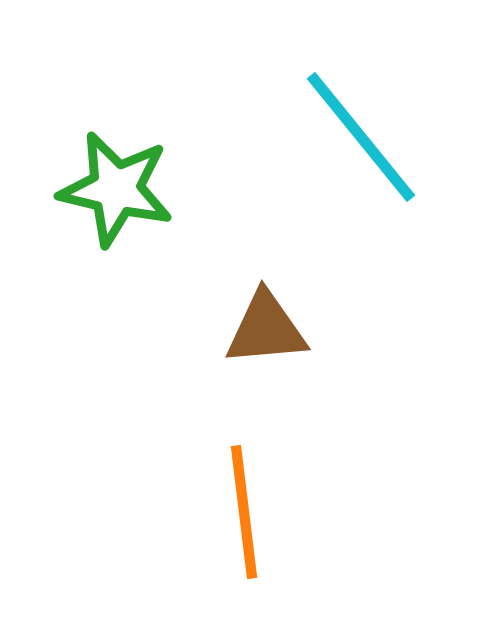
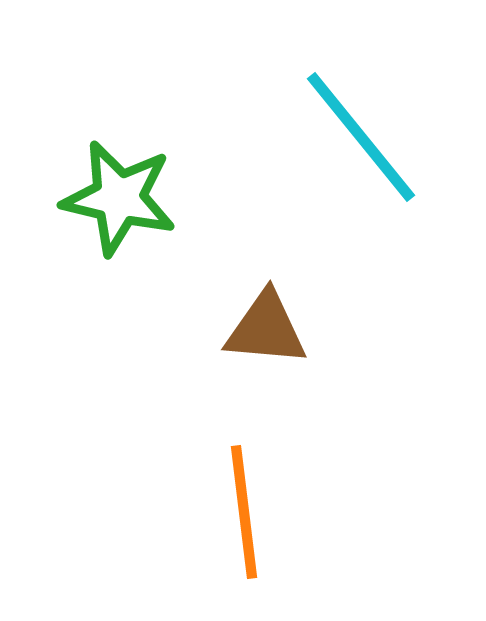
green star: moved 3 px right, 9 px down
brown triangle: rotated 10 degrees clockwise
